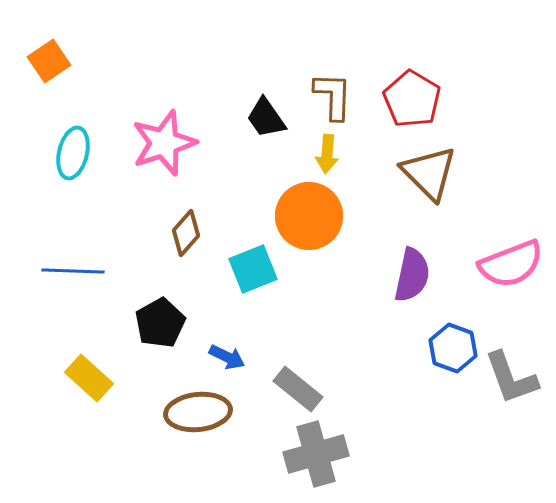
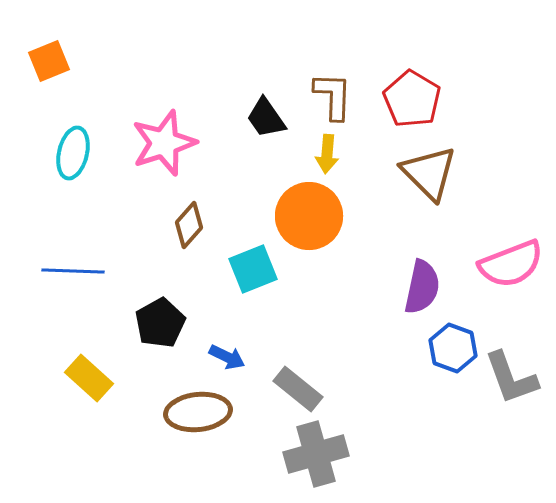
orange square: rotated 12 degrees clockwise
brown diamond: moved 3 px right, 8 px up
purple semicircle: moved 10 px right, 12 px down
